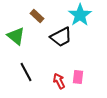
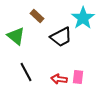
cyan star: moved 3 px right, 3 px down
red arrow: moved 2 px up; rotated 56 degrees counterclockwise
